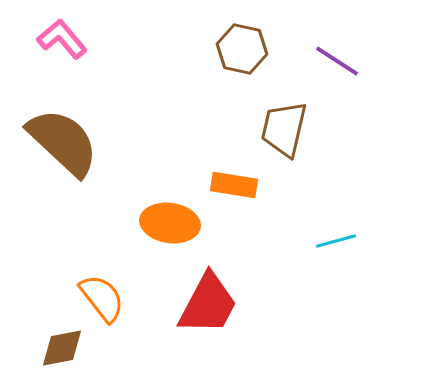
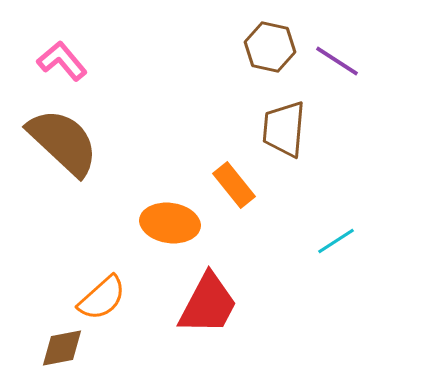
pink L-shape: moved 22 px down
brown hexagon: moved 28 px right, 2 px up
brown trapezoid: rotated 8 degrees counterclockwise
orange rectangle: rotated 42 degrees clockwise
cyan line: rotated 18 degrees counterclockwise
orange semicircle: rotated 86 degrees clockwise
